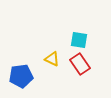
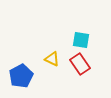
cyan square: moved 2 px right
blue pentagon: rotated 20 degrees counterclockwise
